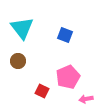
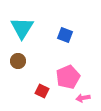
cyan triangle: rotated 10 degrees clockwise
pink arrow: moved 3 px left, 1 px up
